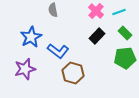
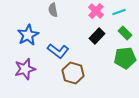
blue star: moved 3 px left, 2 px up
